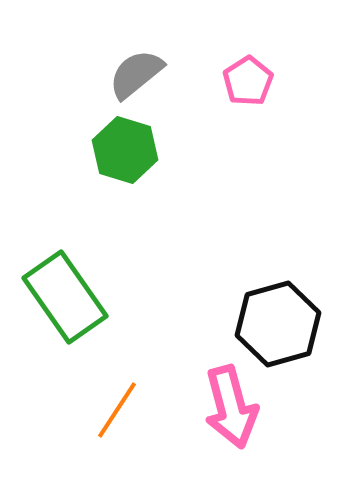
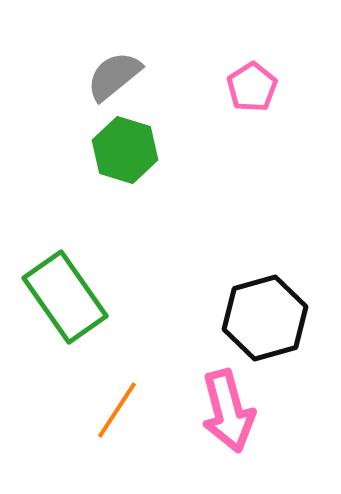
gray semicircle: moved 22 px left, 2 px down
pink pentagon: moved 4 px right, 6 px down
black hexagon: moved 13 px left, 6 px up
pink arrow: moved 3 px left, 4 px down
